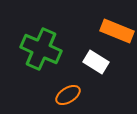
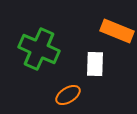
green cross: moved 2 px left
white rectangle: moved 1 px left, 2 px down; rotated 60 degrees clockwise
